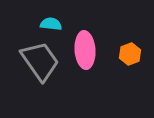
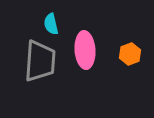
cyan semicircle: rotated 110 degrees counterclockwise
gray trapezoid: rotated 39 degrees clockwise
